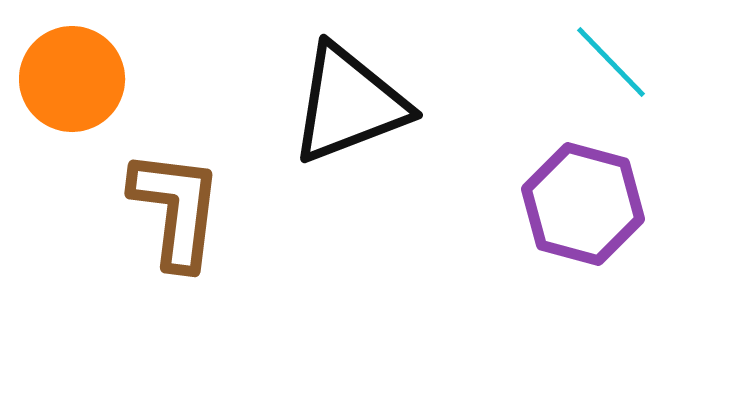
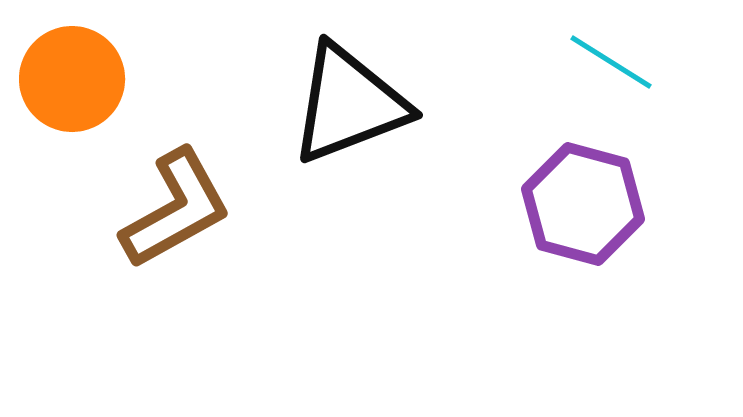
cyan line: rotated 14 degrees counterclockwise
brown L-shape: rotated 54 degrees clockwise
